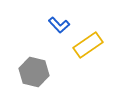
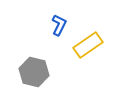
blue L-shape: rotated 110 degrees counterclockwise
